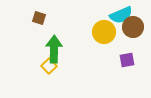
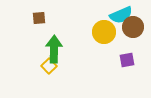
brown square: rotated 24 degrees counterclockwise
